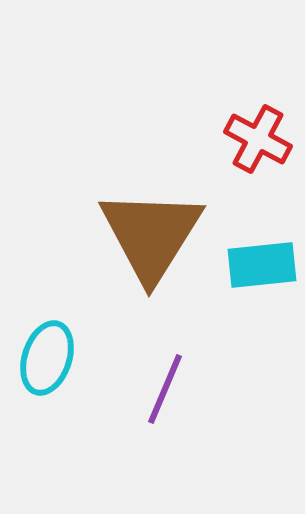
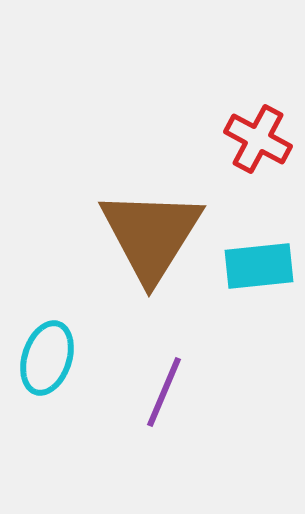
cyan rectangle: moved 3 px left, 1 px down
purple line: moved 1 px left, 3 px down
